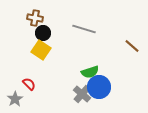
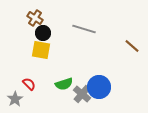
brown cross: rotated 21 degrees clockwise
yellow square: rotated 24 degrees counterclockwise
green semicircle: moved 26 px left, 12 px down
